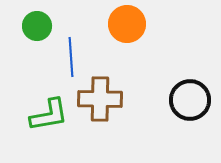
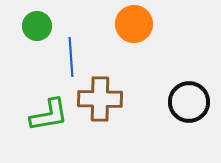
orange circle: moved 7 px right
black circle: moved 1 px left, 2 px down
